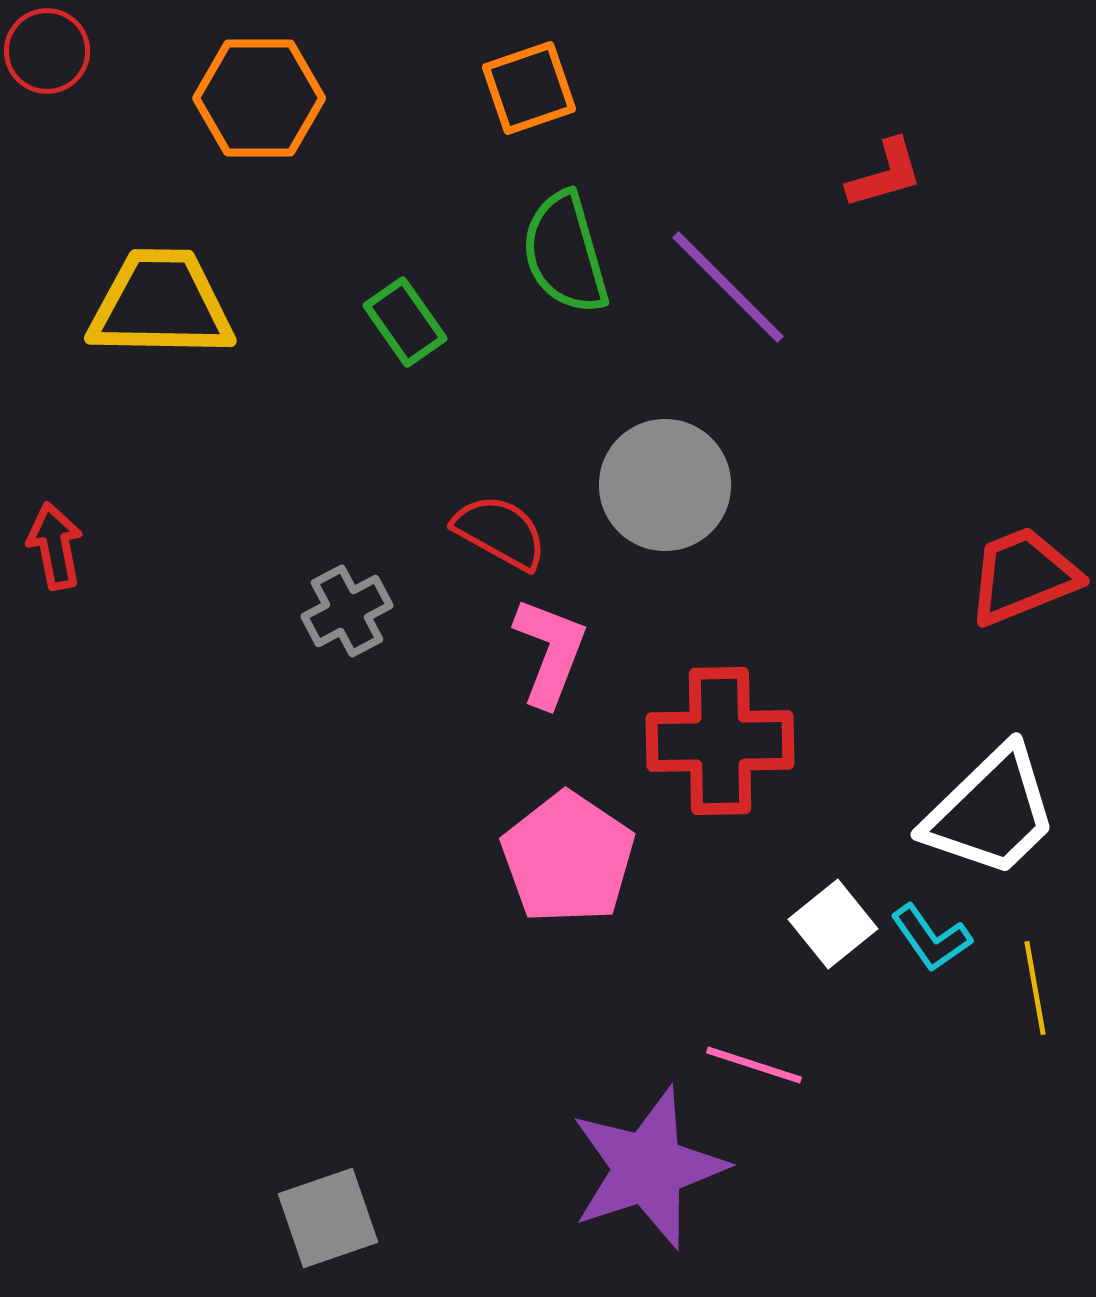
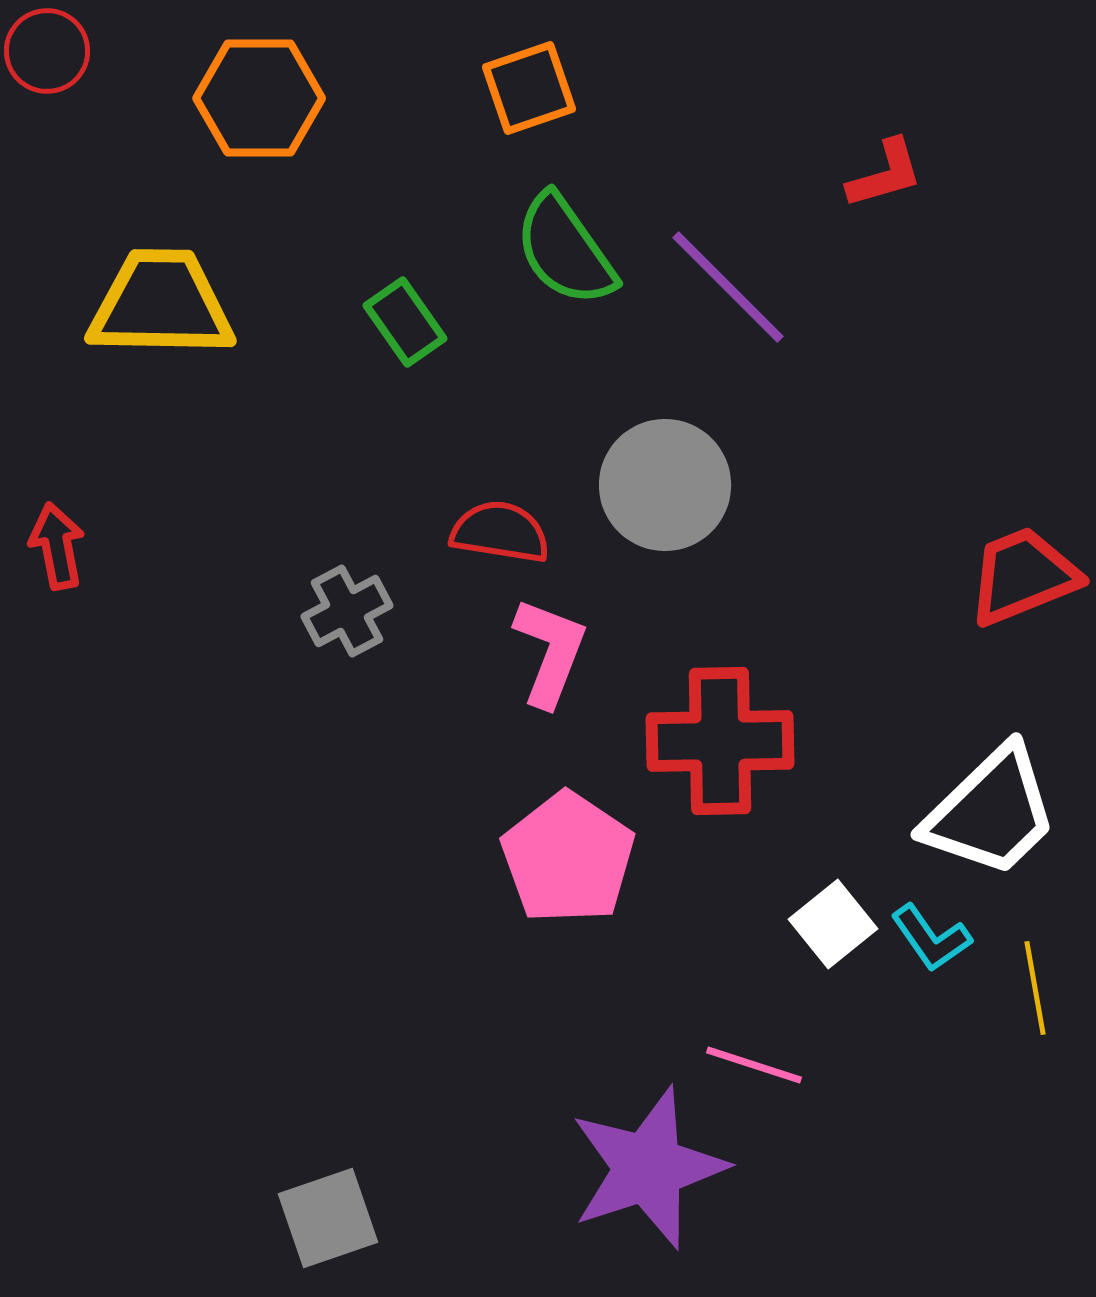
green semicircle: moved 3 px up; rotated 19 degrees counterclockwise
red semicircle: rotated 20 degrees counterclockwise
red arrow: moved 2 px right
